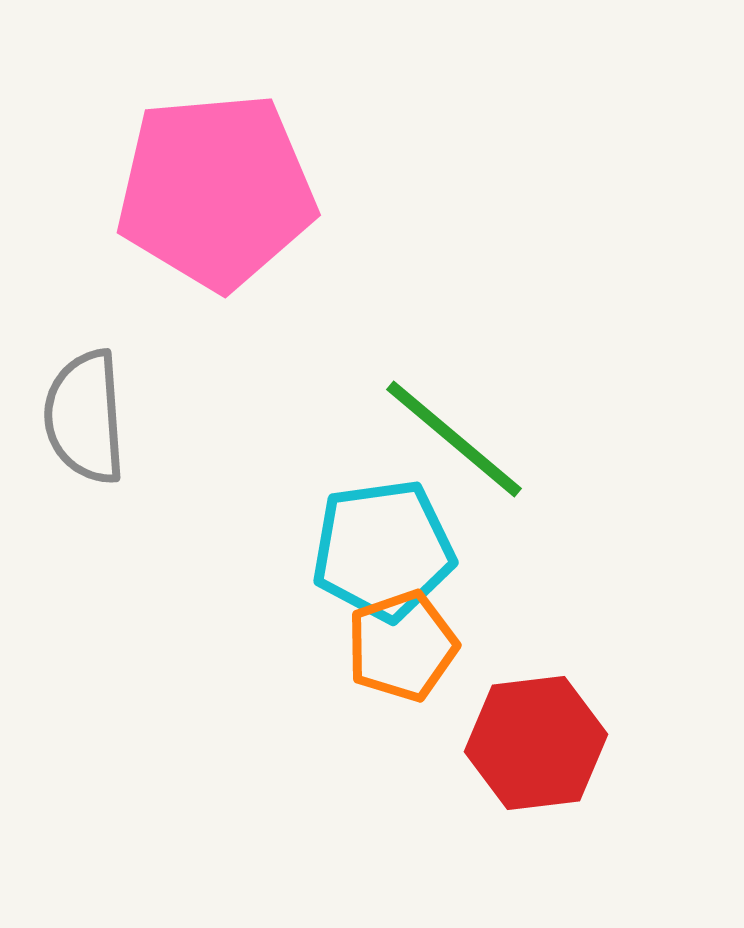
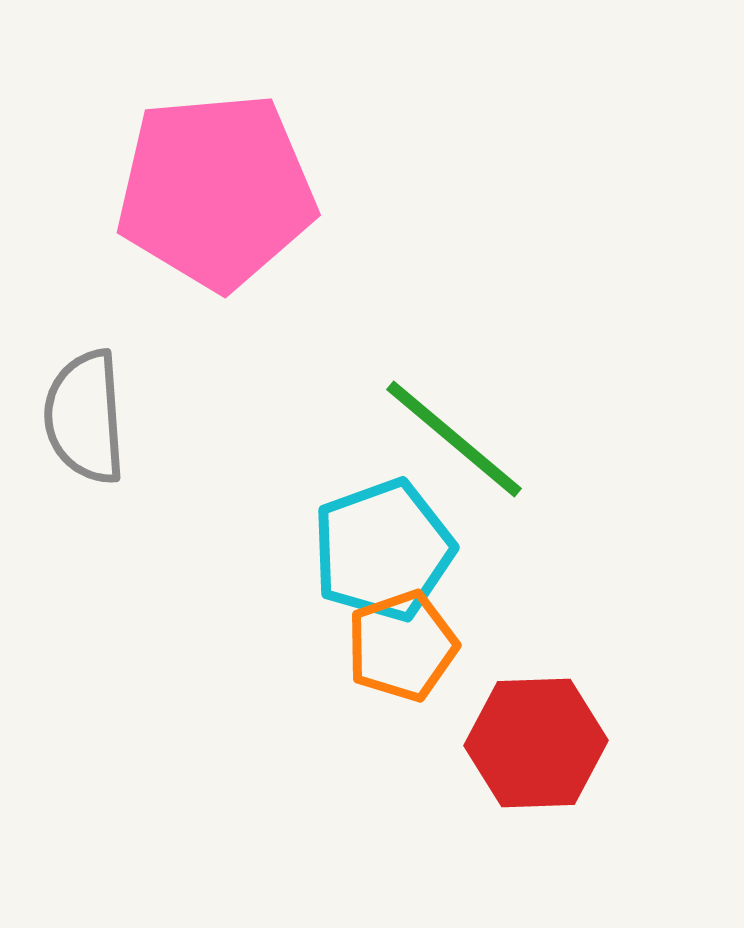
cyan pentagon: rotated 12 degrees counterclockwise
red hexagon: rotated 5 degrees clockwise
